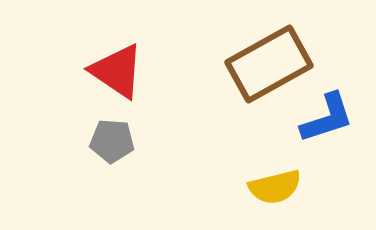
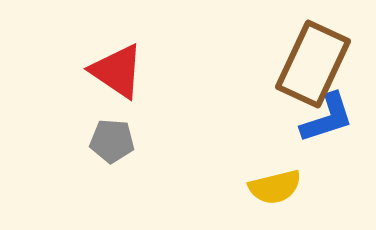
brown rectangle: moved 44 px right; rotated 36 degrees counterclockwise
